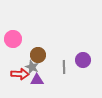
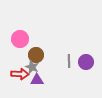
pink circle: moved 7 px right
brown circle: moved 2 px left
purple circle: moved 3 px right, 2 px down
gray line: moved 5 px right, 6 px up
